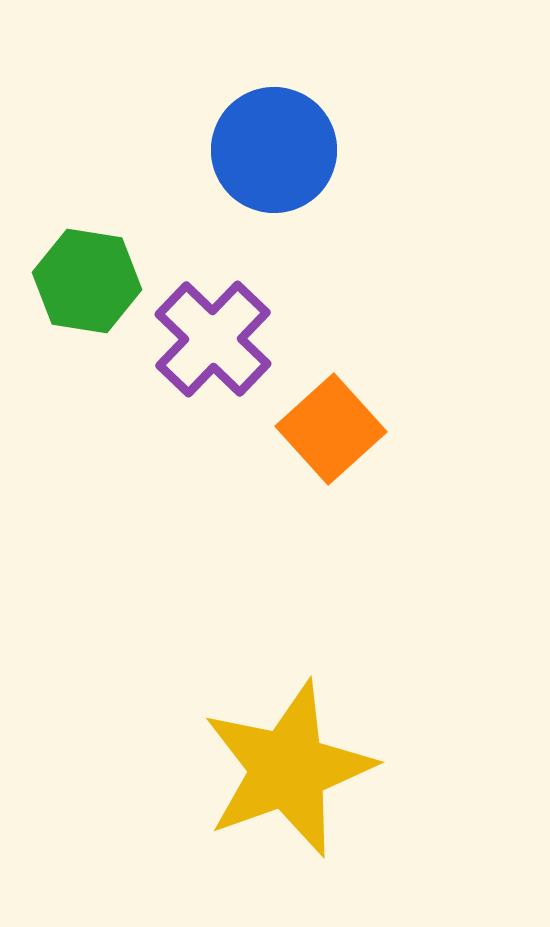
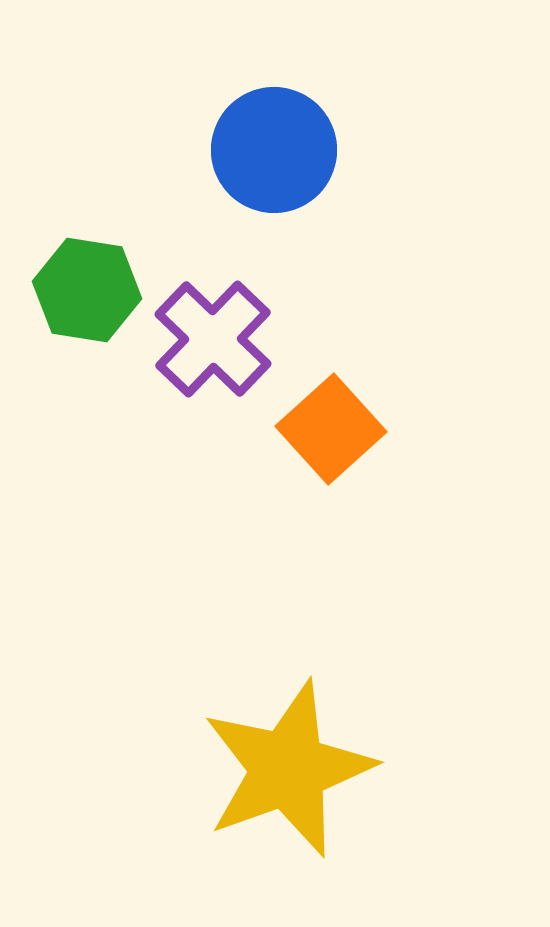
green hexagon: moved 9 px down
